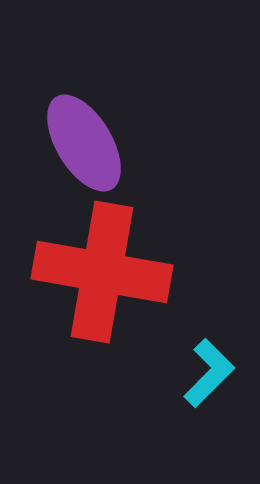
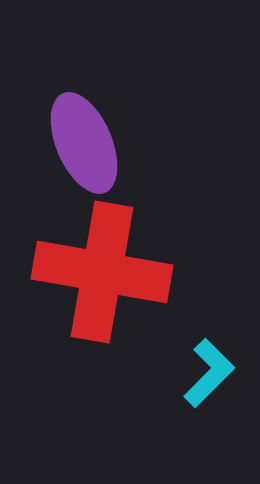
purple ellipse: rotated 8 degrees clockwise
